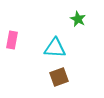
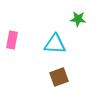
green star: rotated 21 degrees counterclockwise
cyan triangle: moved 4 px up
